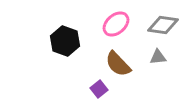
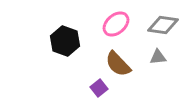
purple square: moved 1 px up
